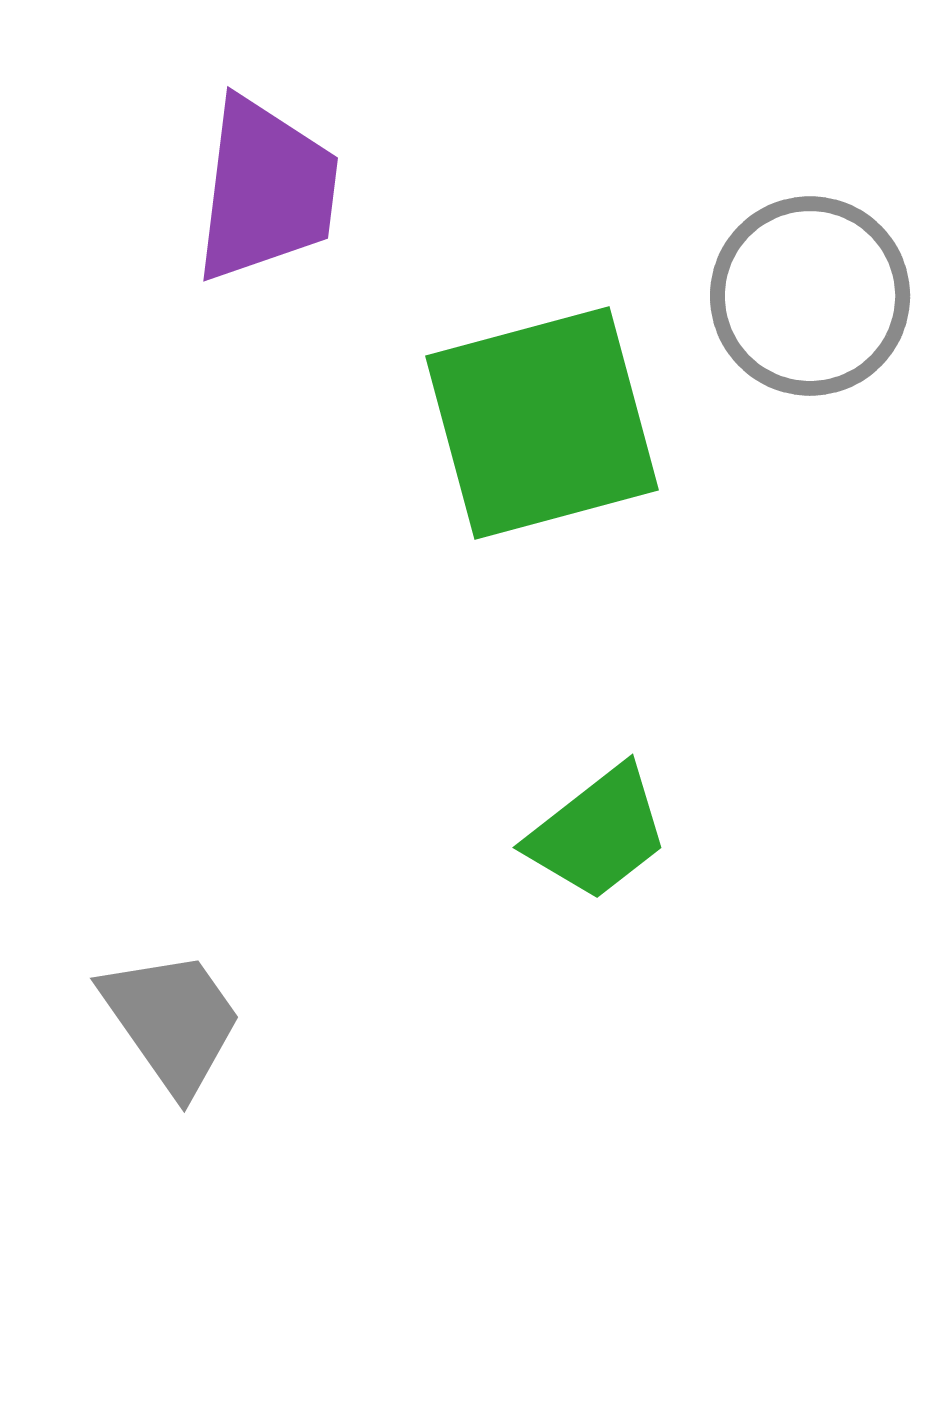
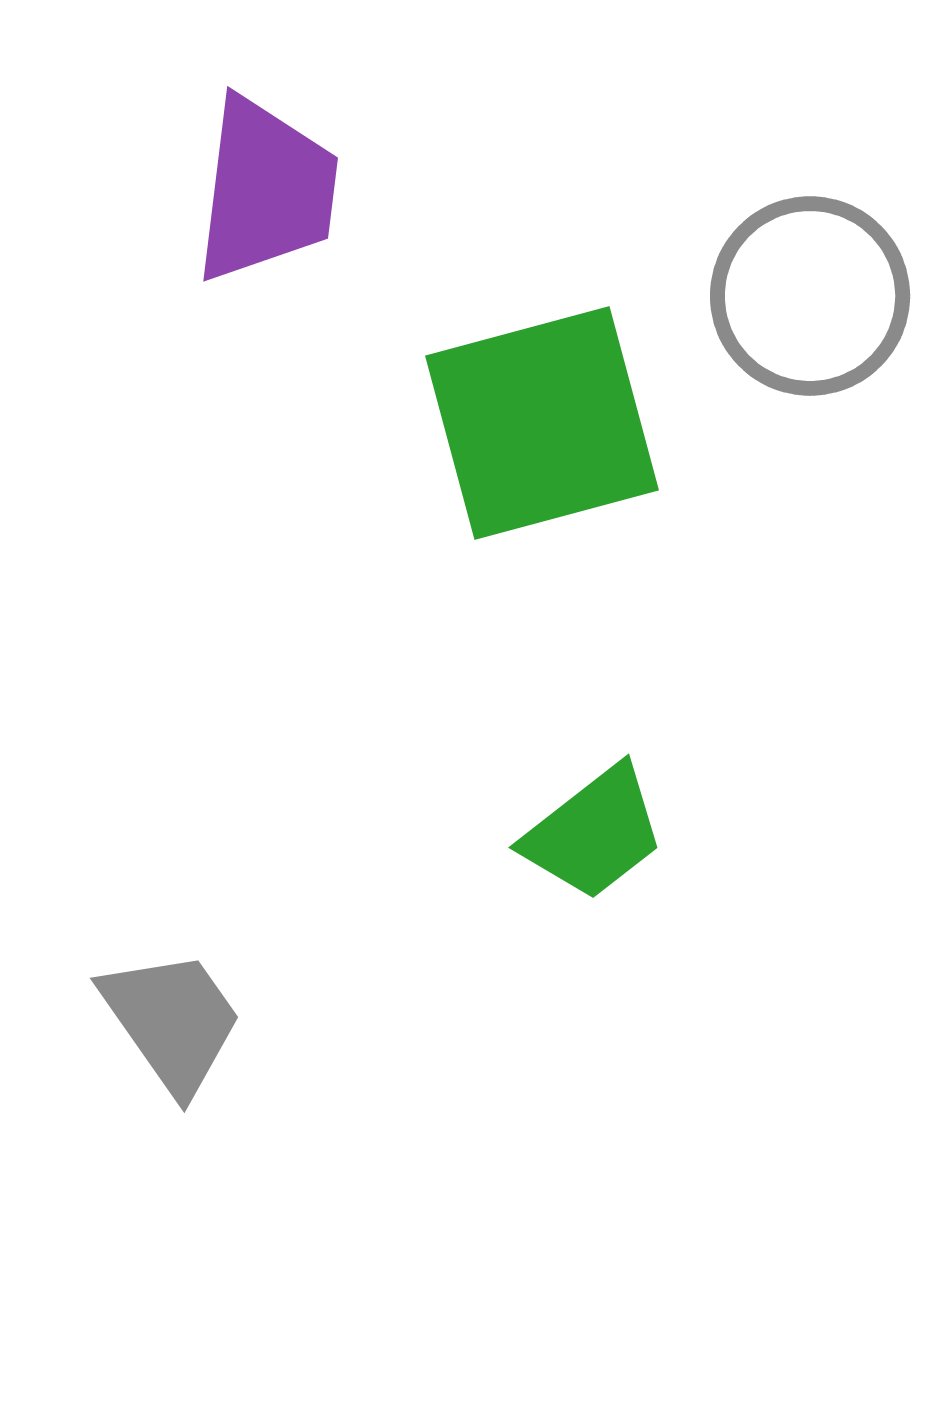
green trapezoid: moved 4 px left
